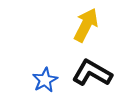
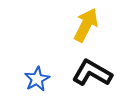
blue star: moved 8 px left, 1 px up
